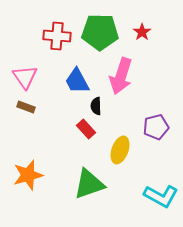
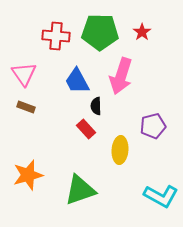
red cross: moved 1 px left
pink triangle: moved 1 px left, 3 px up
purple pentagon: moved 3 px left, 1 px up
yellow ellipse: rotated 16 degrees counterclockwise
green triangle: moved 9 px left, 6 px down
